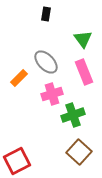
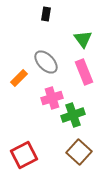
pink cross: moved 4 px down
red square: moved 7 px right, 6 px up
